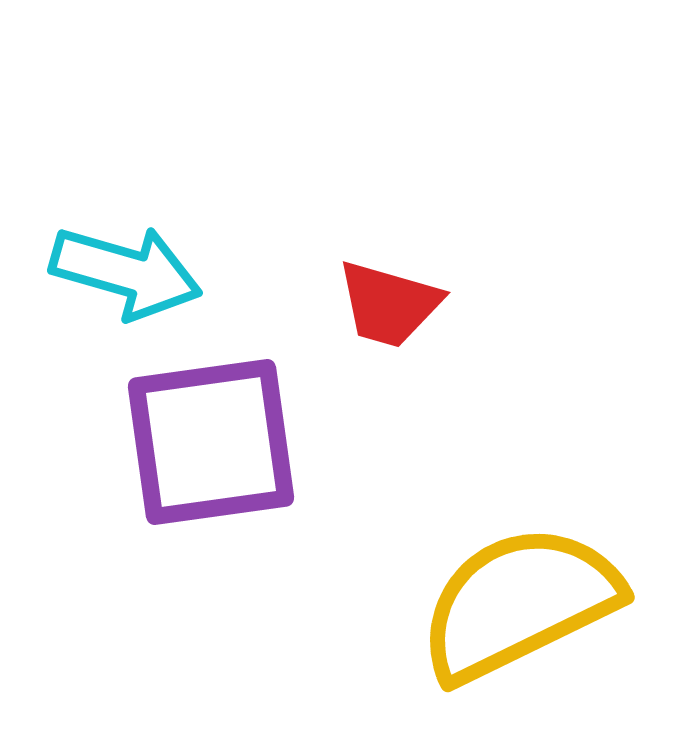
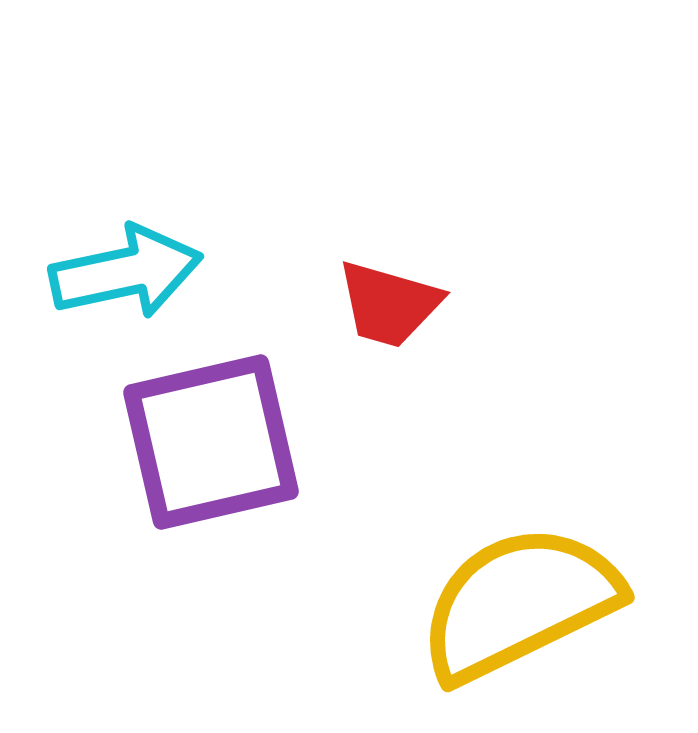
cyan arrow: rotated 28 degrees counterclockwise
purple square: rotated 5 degrees counterclockwise
